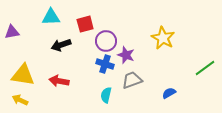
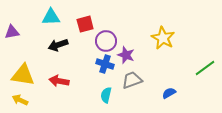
black arrow: moved 3 px left
